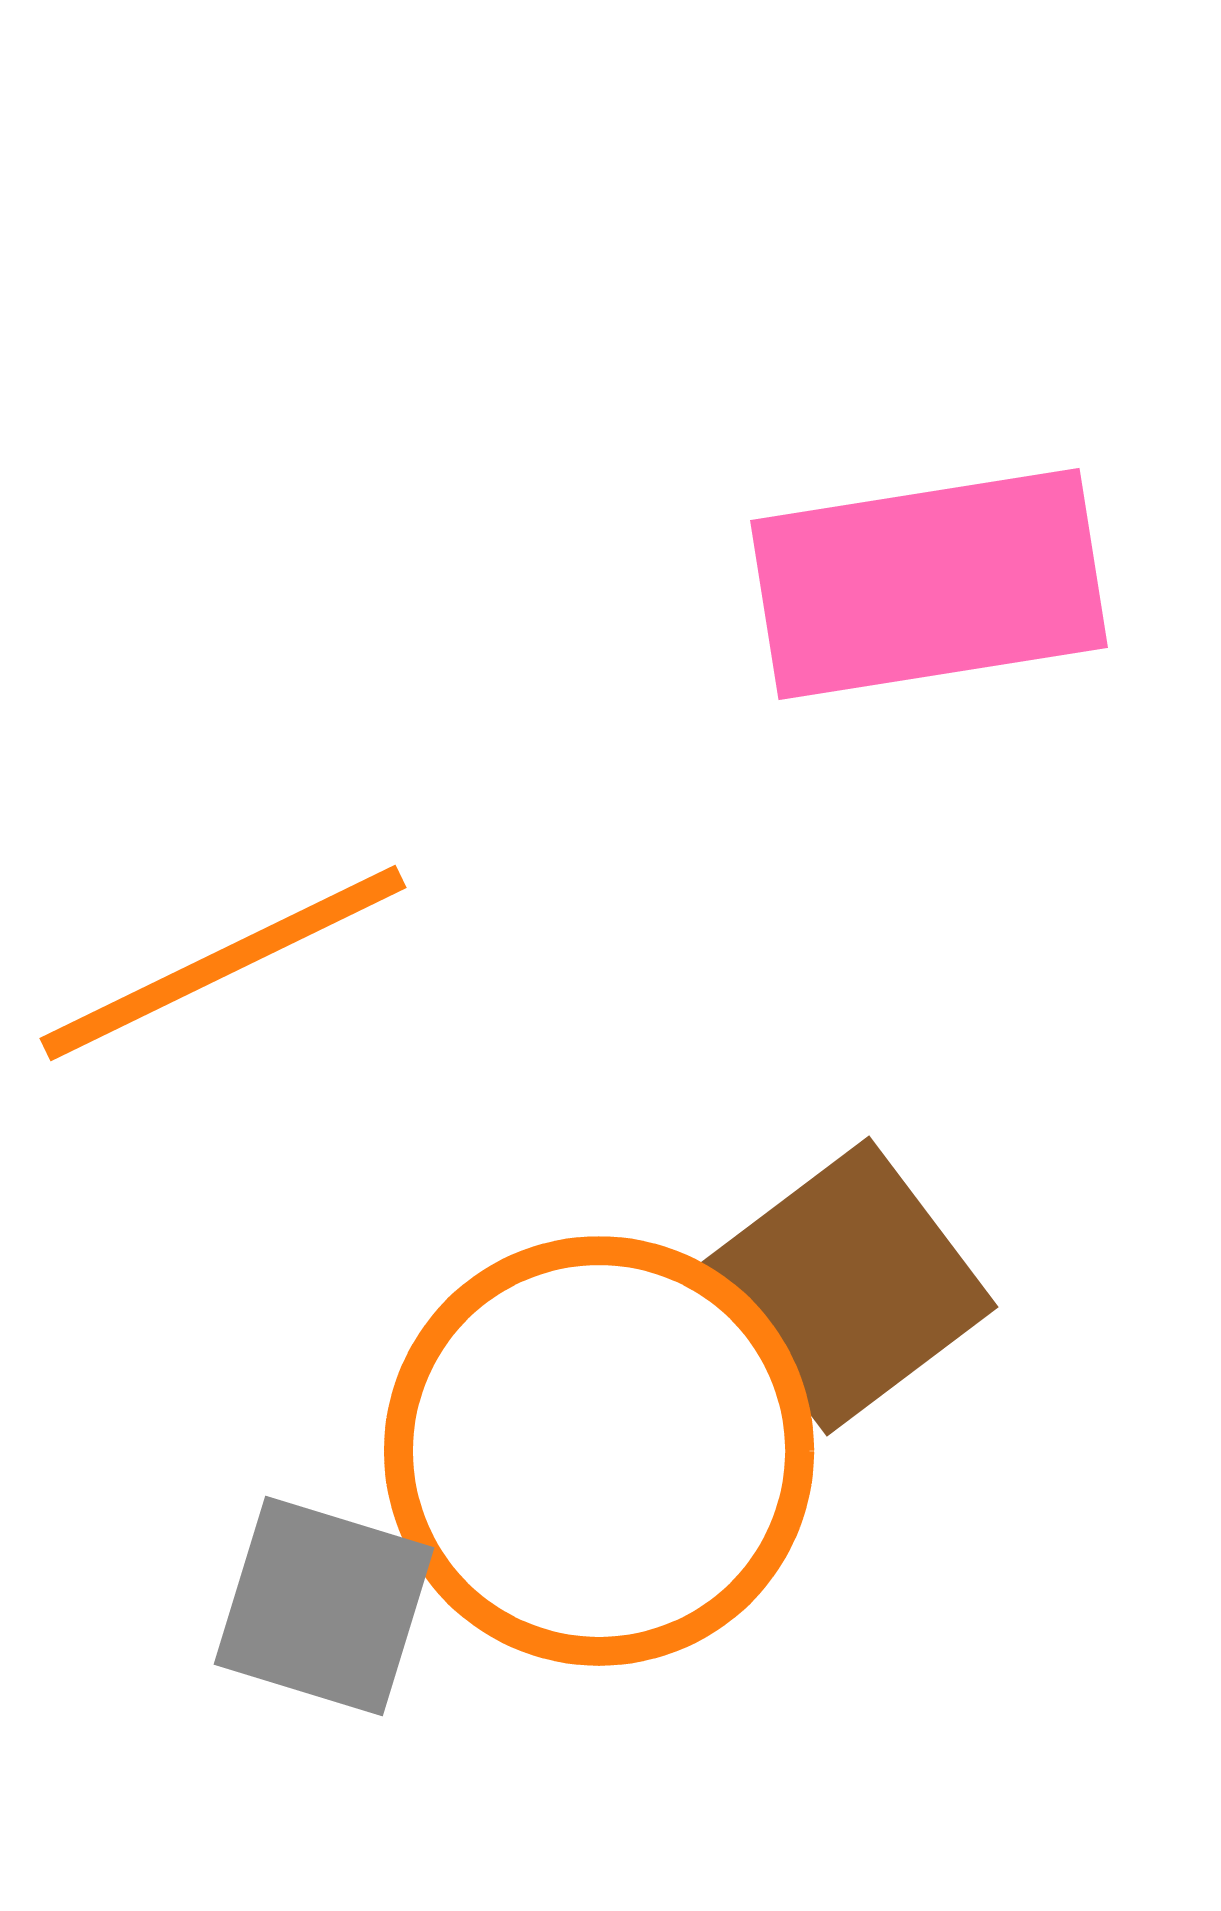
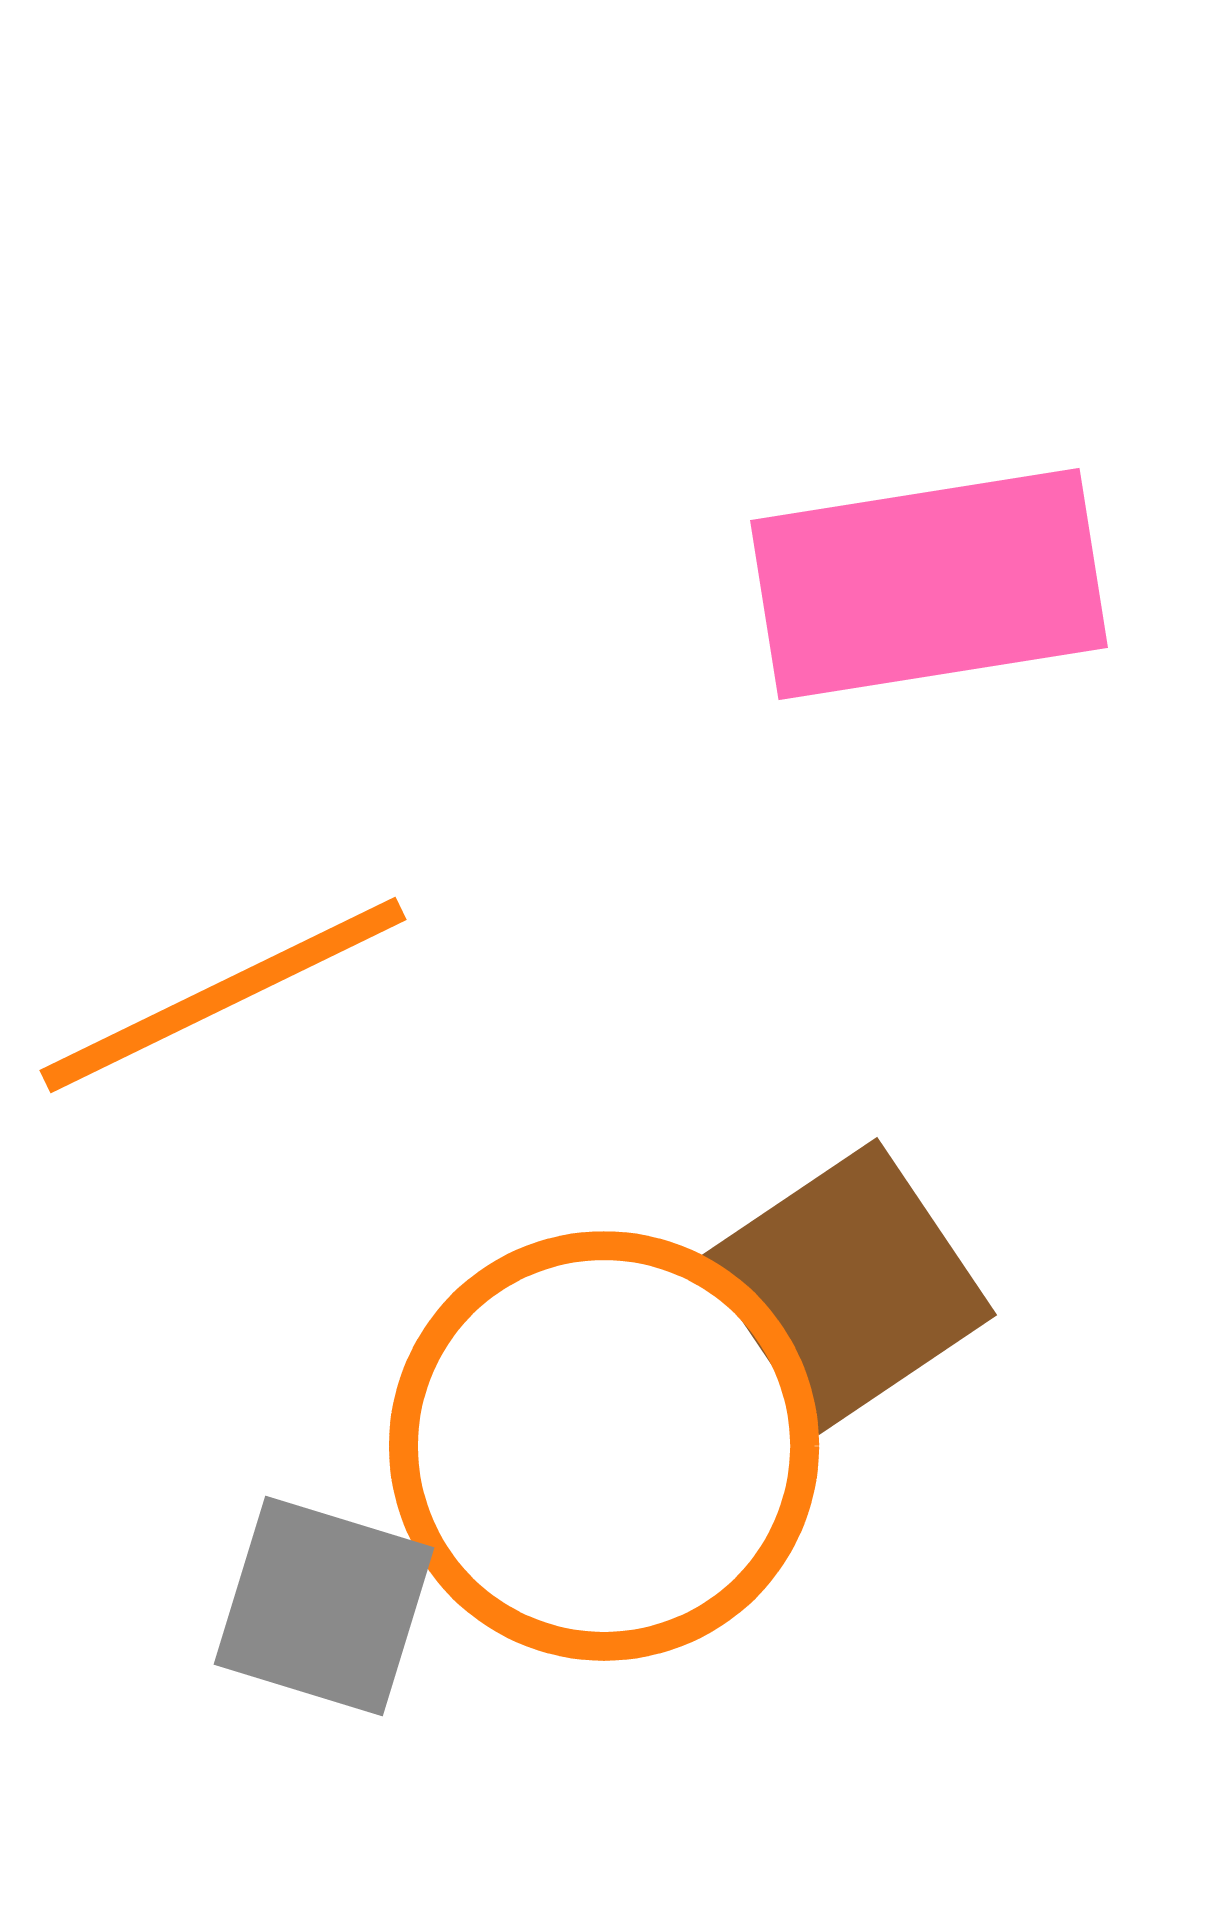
orange line: moved 32 px down
brown square: rotated 3 degrees clockwise
orange circle: moved 5 px right, 5 px up
